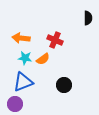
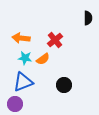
red cross: rotated 28 degrees clockwise
